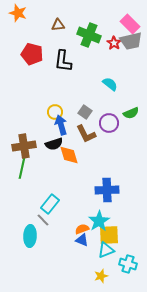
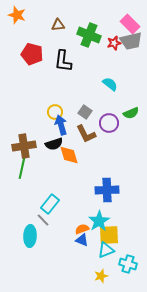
orange star: moved 1 px left, 2 px down
red star: rotated 24 degrees clockwise
